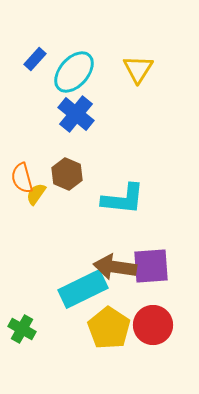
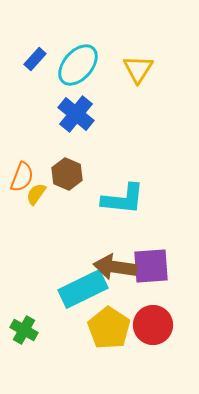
cyan ellipse: moved 4 px right, 7 px up
orange semicircle: moved 1 px up; rotated 144 degrees counterclockwise
green cross: moved 2 px right, 1 px down
